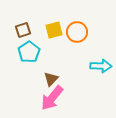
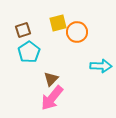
yellow square: moved 4 px right, 7 px up
